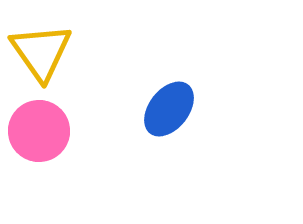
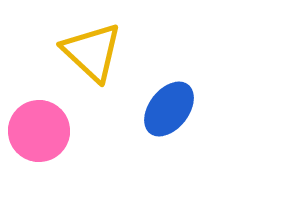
yellow triangle: moved 51 px right; rotated 12 degrees counterclockwise
